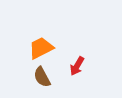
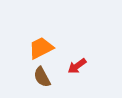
red arrow: rotated 24 degrees clockwise
